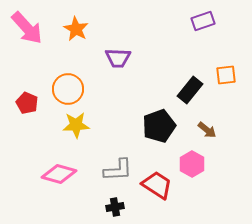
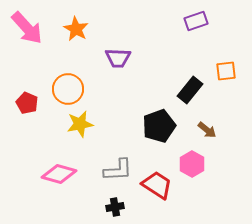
purple rectangle: moved 7 px left
orange square: moved 4 px up
yellow star: moved 4 px right, 1 px up; rotated 8 degrees counterclockwise
